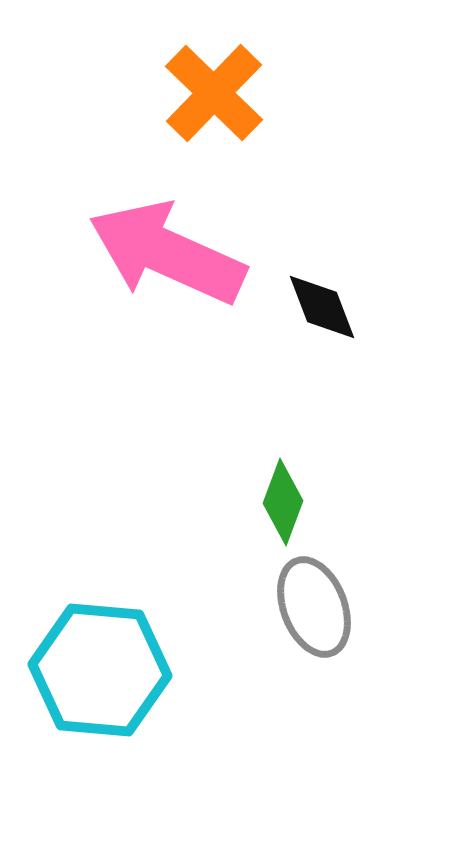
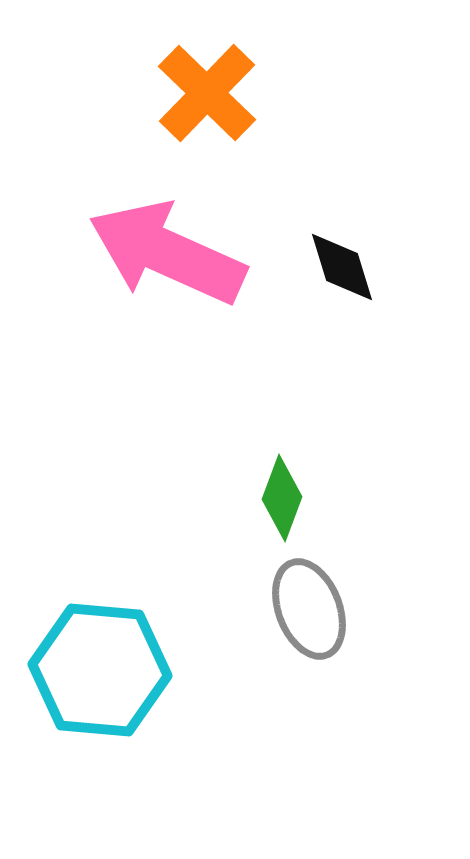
orange cross: moved 7 px left
black diamond: moved 20 px right, 40 px up; rotated 4 degrees clockwise
green diamond: moved 1 px left, 4 px up
gray ellipse: moved 5 px left, 2 px down
